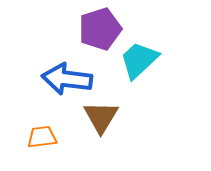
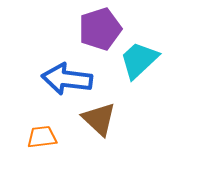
brown triangle: moved 2 px left, 2 px down; rotated 18 degrees counterclockwise
